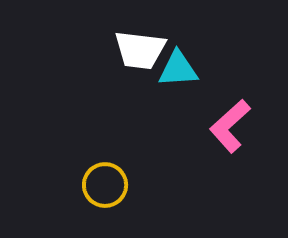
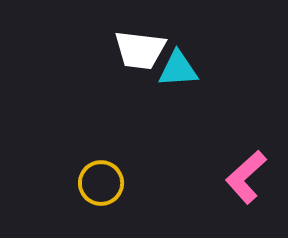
pink L-shape: moved 16 px right, 51 px down
yellow circle: moved 4 px left, 2 px up
